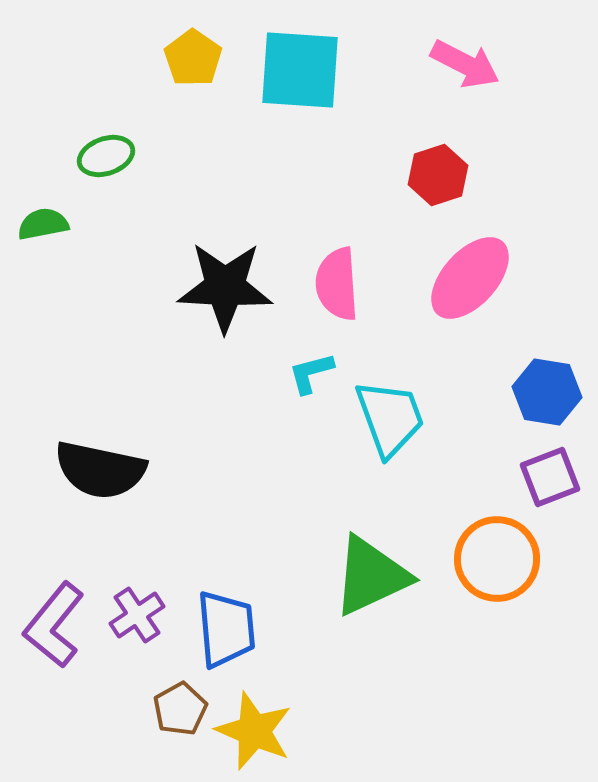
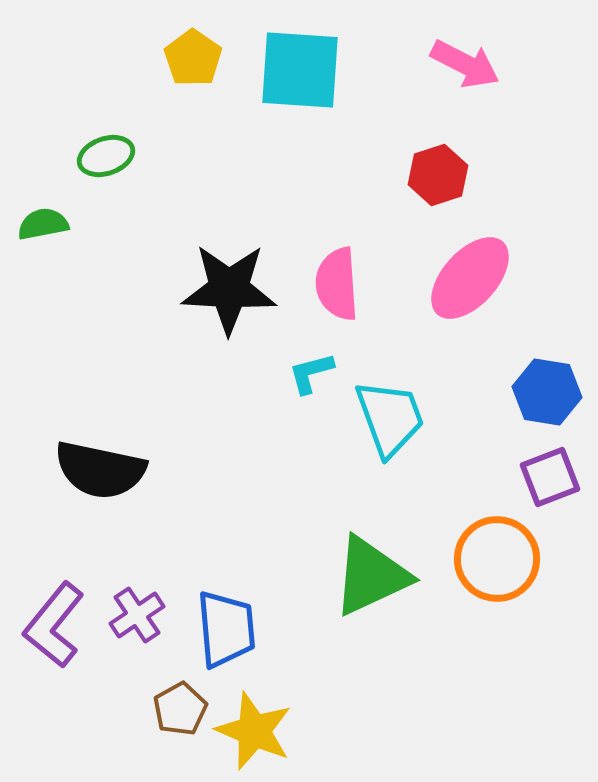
black star: moved 4 px right, 2 px down
